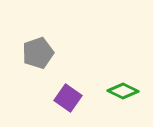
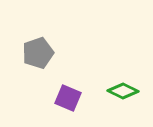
purple square: rotated 12 degrees counterclockwise
